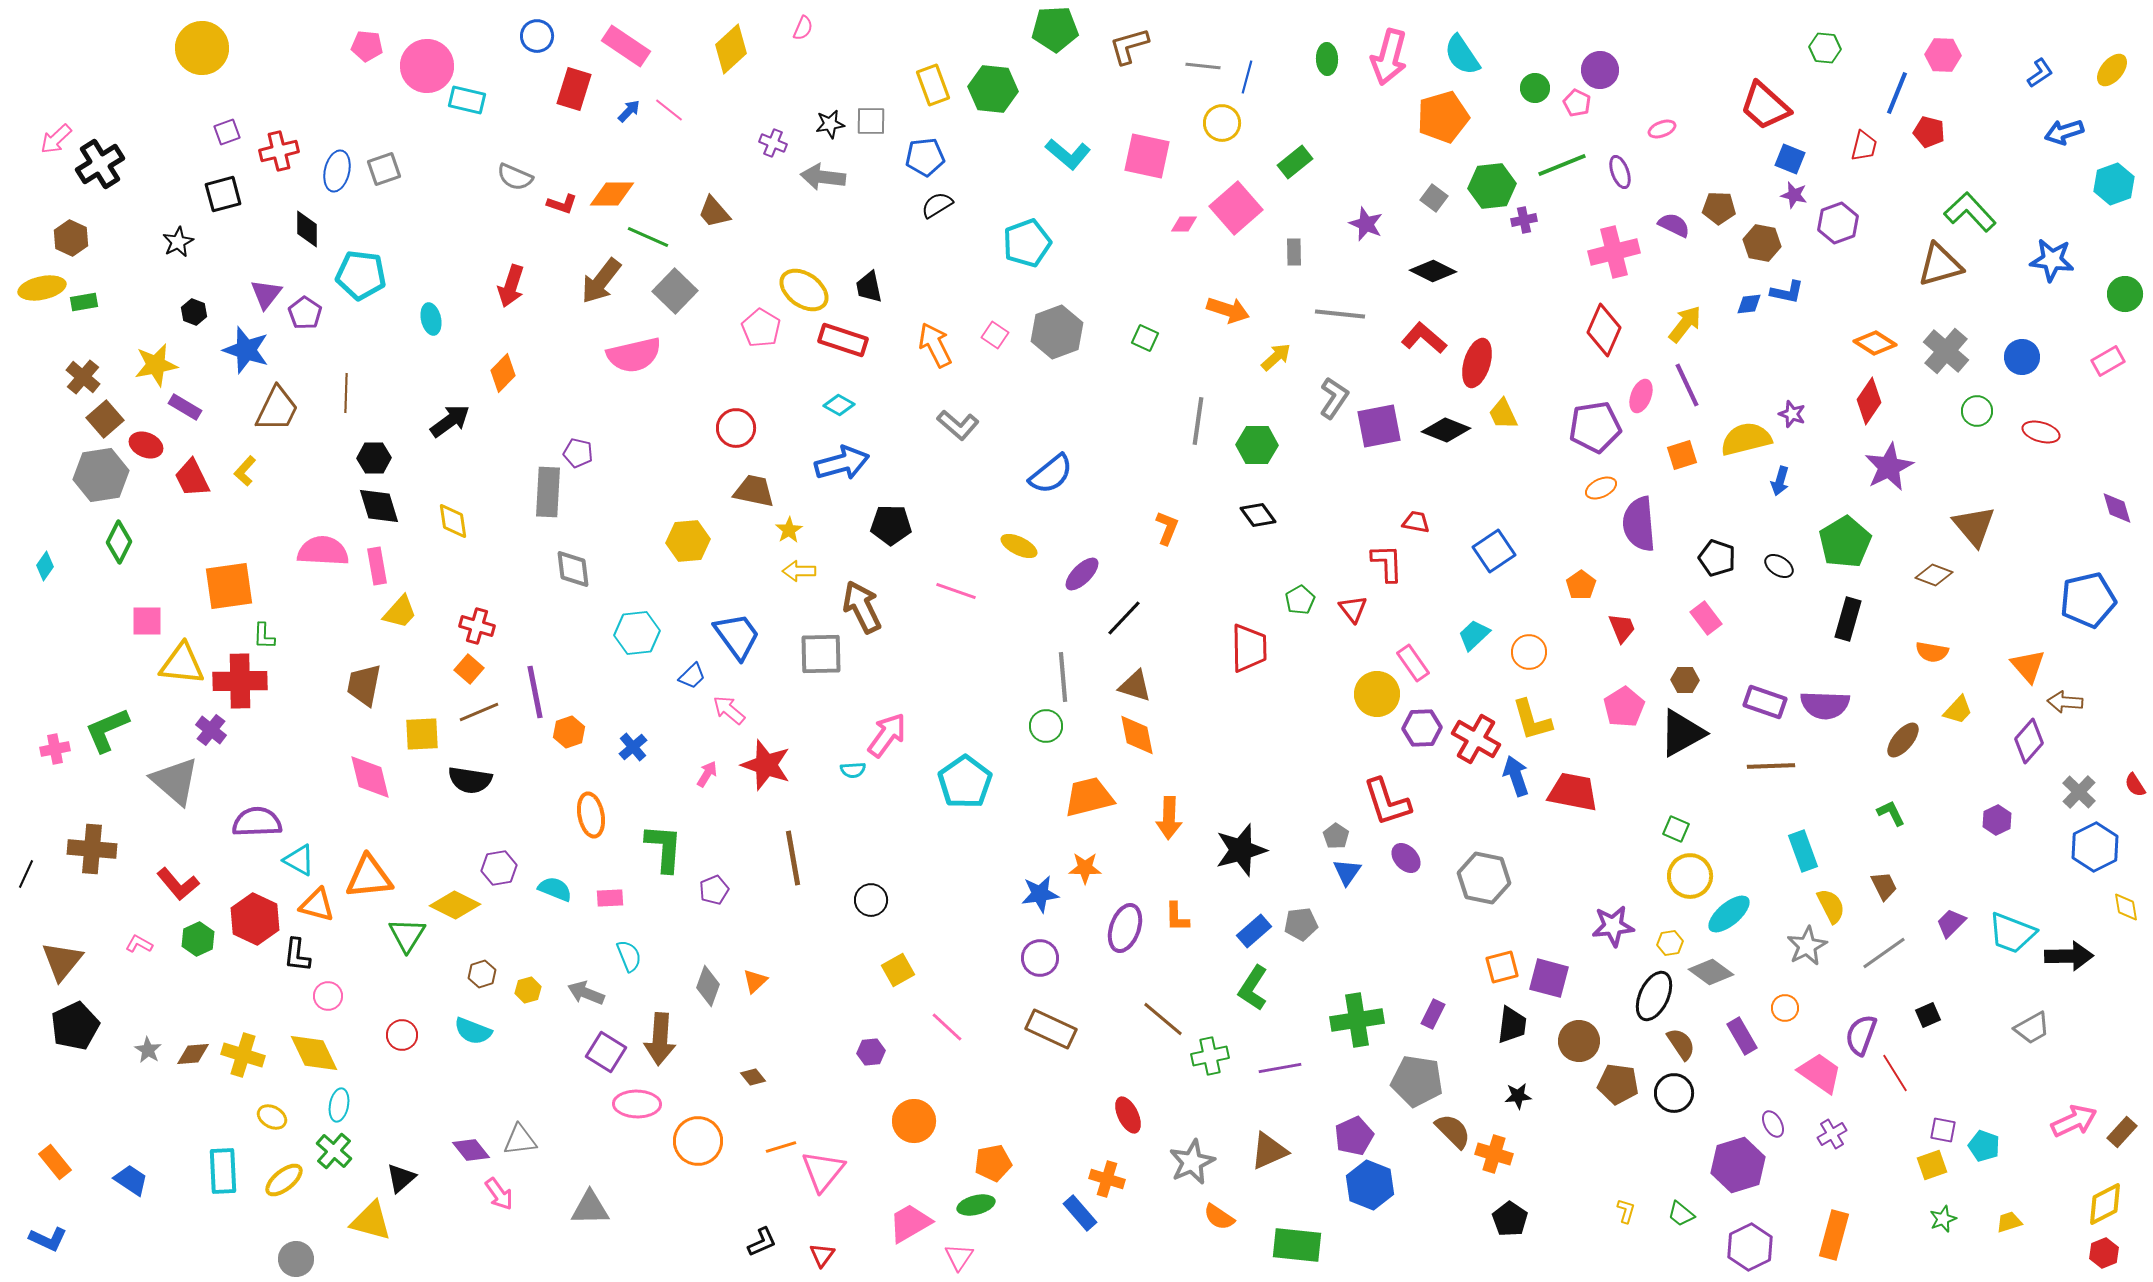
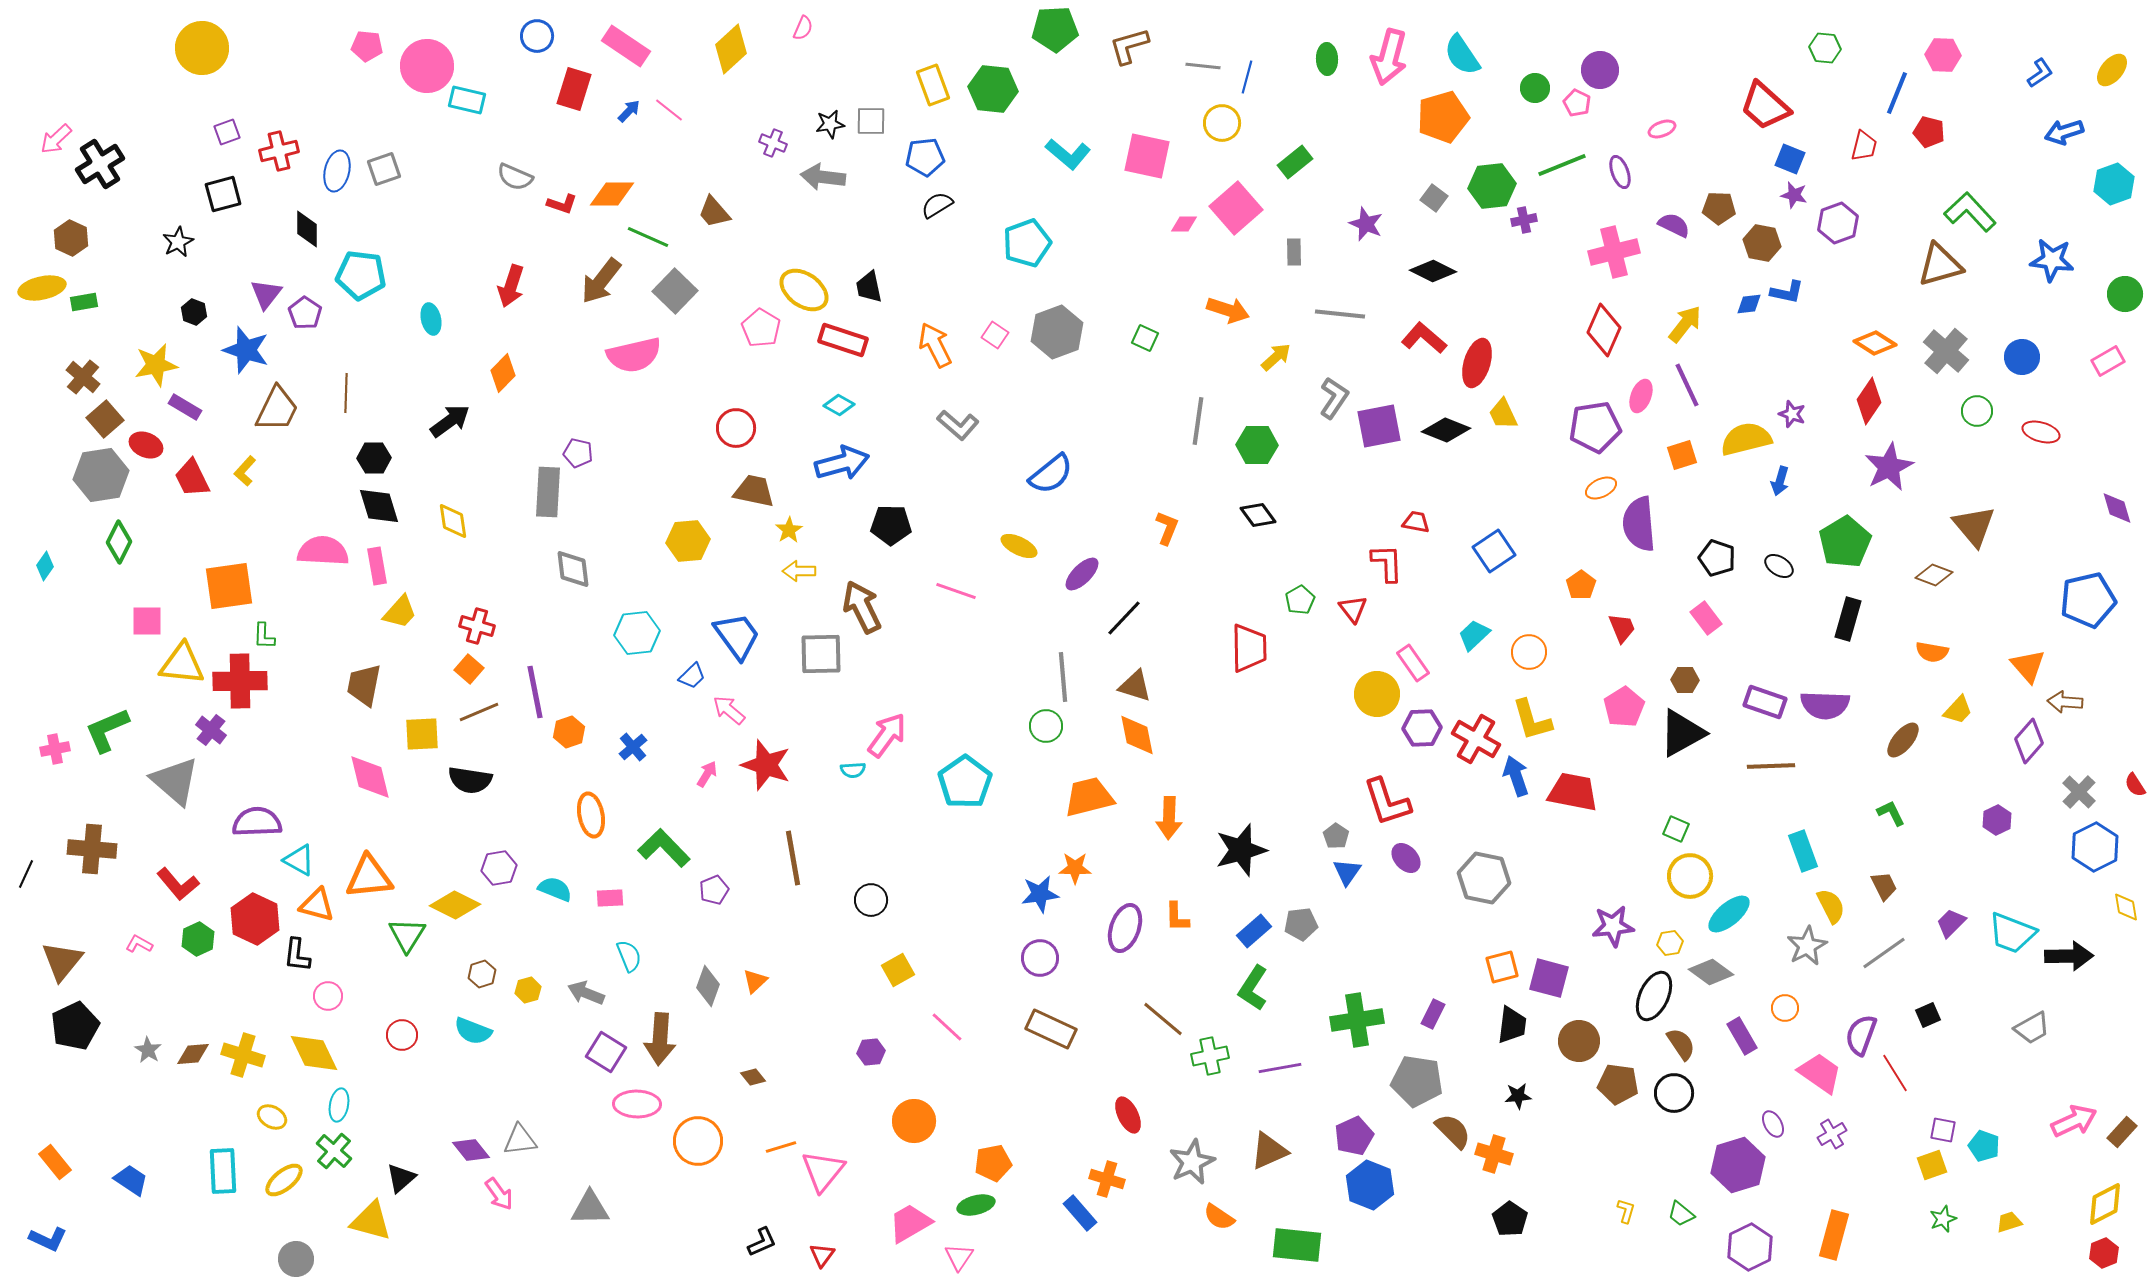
green L-shape at (664, 848): rotated 48 degrees counterclockwise
orange star at (1085, 868): moved 10 px left
